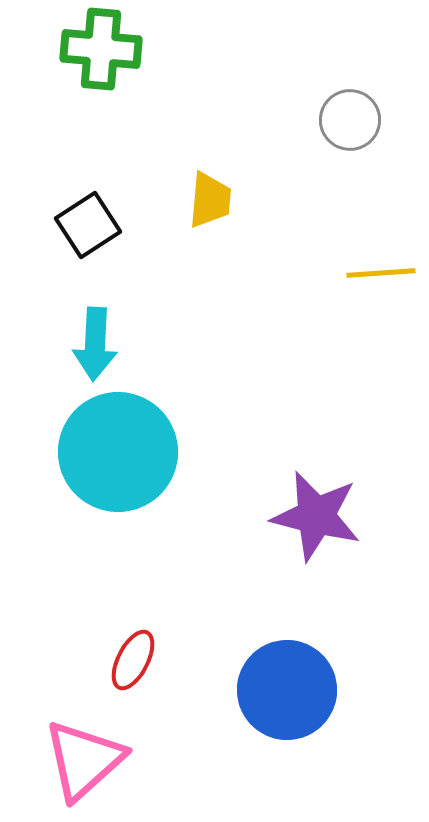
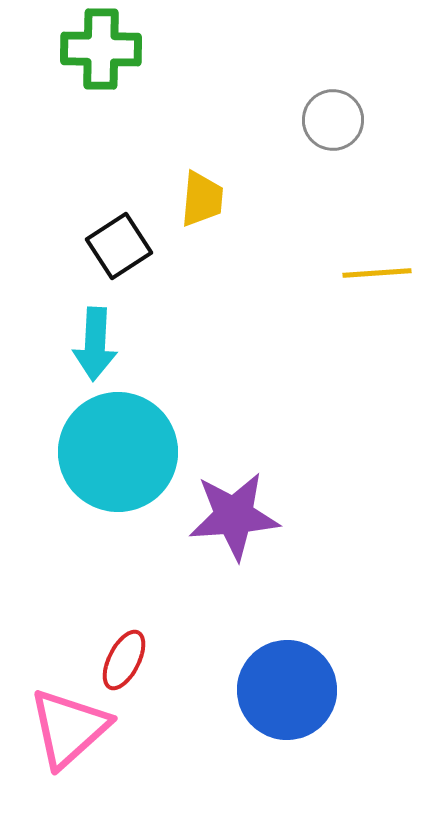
green cross: rotated 4 degrees counterclockwise
gray circle: moved 17 px left
yellow trapezoid: moved 8 px left, 1 px up
black square: moved 31 px right, 21 px down
yellow line: moved 4 px left
purple star: moved 82 px left; rotated 18 degrees counterclockwise
red ellipse: moved 9 px left
pink triangle: moved 15 px left, 32 px up
